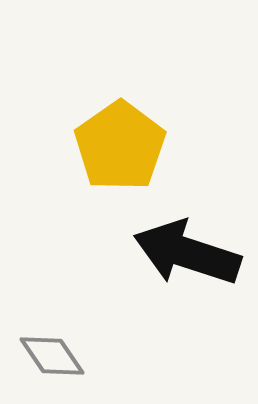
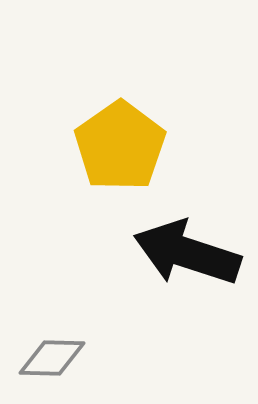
gray diamond: moved 2 px down; rotated 54 degrees counterclockwise
